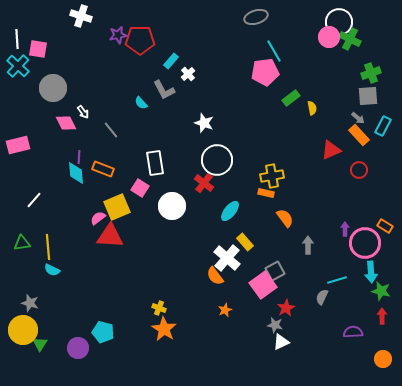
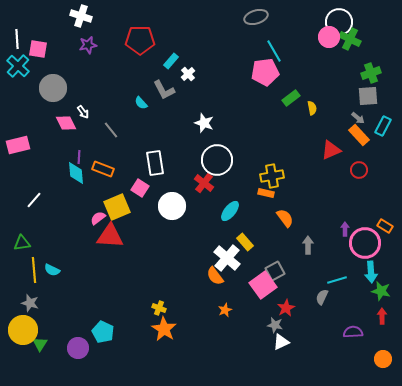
purple star at (118, 35): moved 30 px left, 10 px down
yellow line at (48, 247): moved 14 px left, 23 px down
cyan pentagon at (103, 332): rotated 10 degrees clockwise
